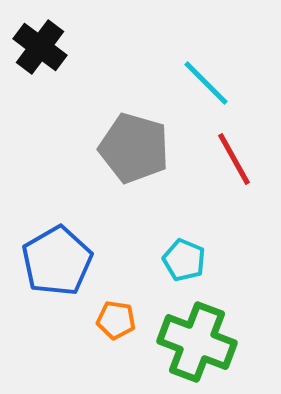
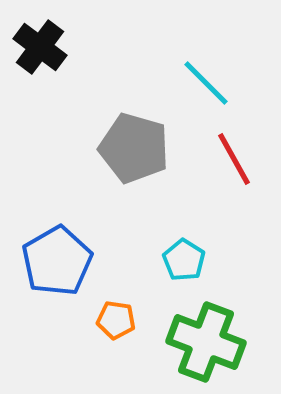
cyan pentagon: rotated 9 degrees clockwise
green cross: moved 9 px right
